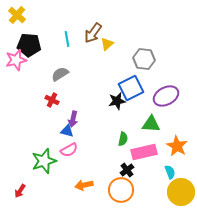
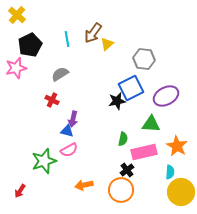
black pentagon: moved 1 px right; rotated 30 degrees counterclockwise
pink star: moved 8 px down
cyan semicircle: rotated 24 degrees clockwise
